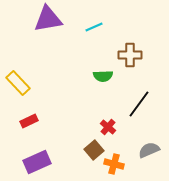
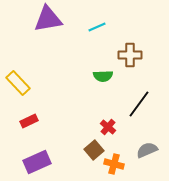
cyan line: moved 3 px right
gray semicircle: moved 2 px left
